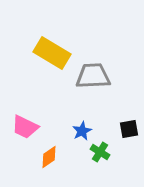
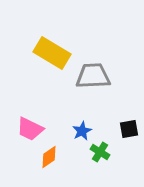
pink trapezoid: moved 5 px right, 2 px down
